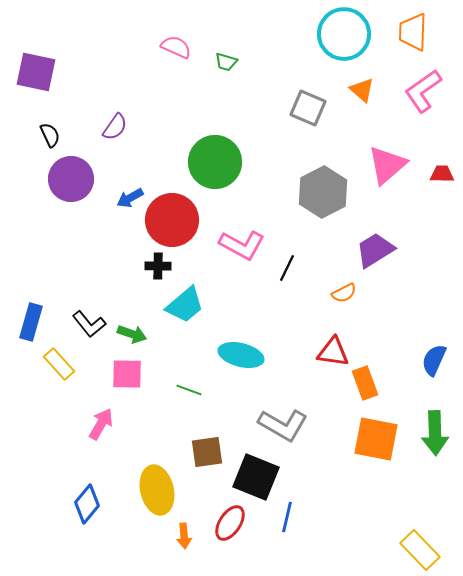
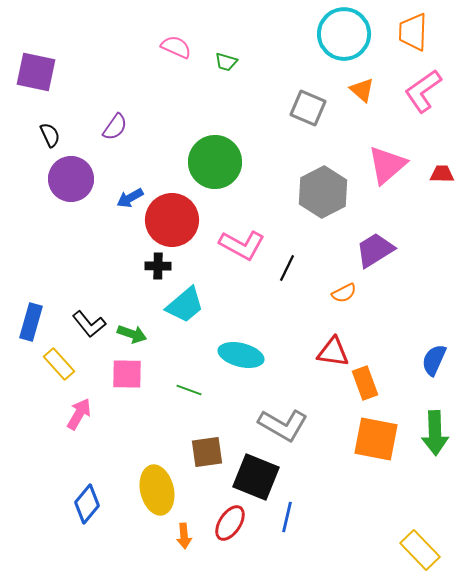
pink arrow at (101, 424): moved 22 px left, 10 px up
